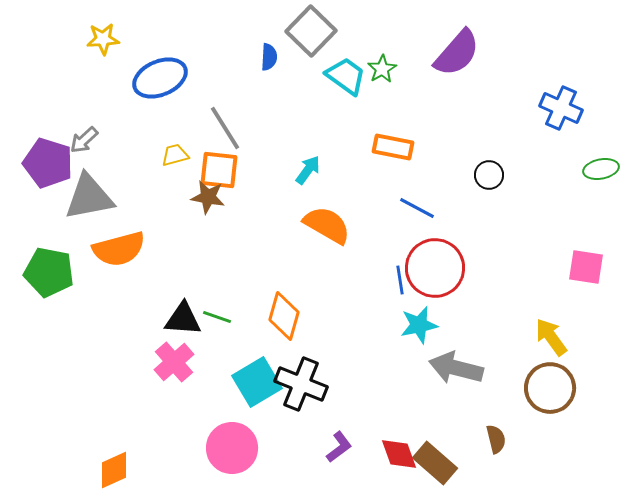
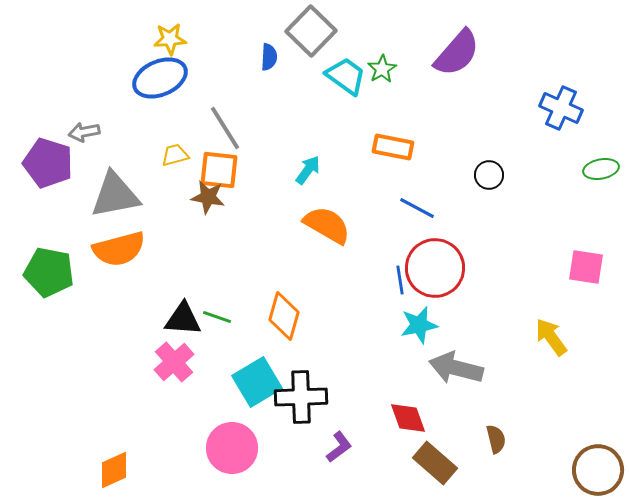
yellow star at (103, 39): moved 67 px right
gray arrow at (84, 140): moved 8 px up; rotated 32 degrees clockwise
gray triangle at (89, 197): moved 26 px right, 2 px up
black cross at (301, 384): moved 13 px down; rotated 24 degrees counterclockwise
brown circle at (550, 388): moved 48 px right, 82 px down
red diamond at (399, 454): moved 9 px right, 36 px up
